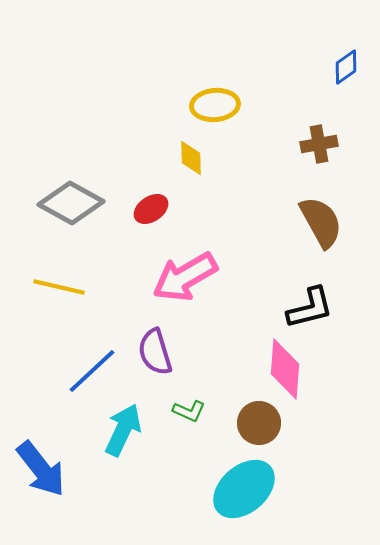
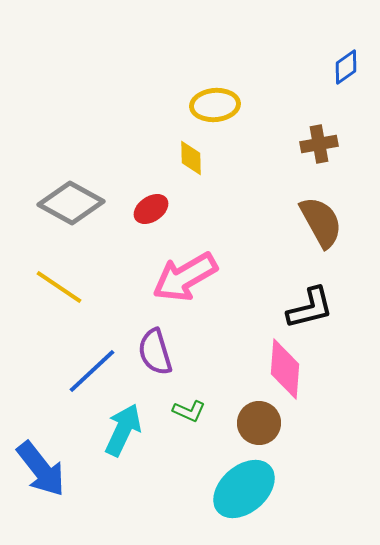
yellow line: rotated 21 degrees clockwise
